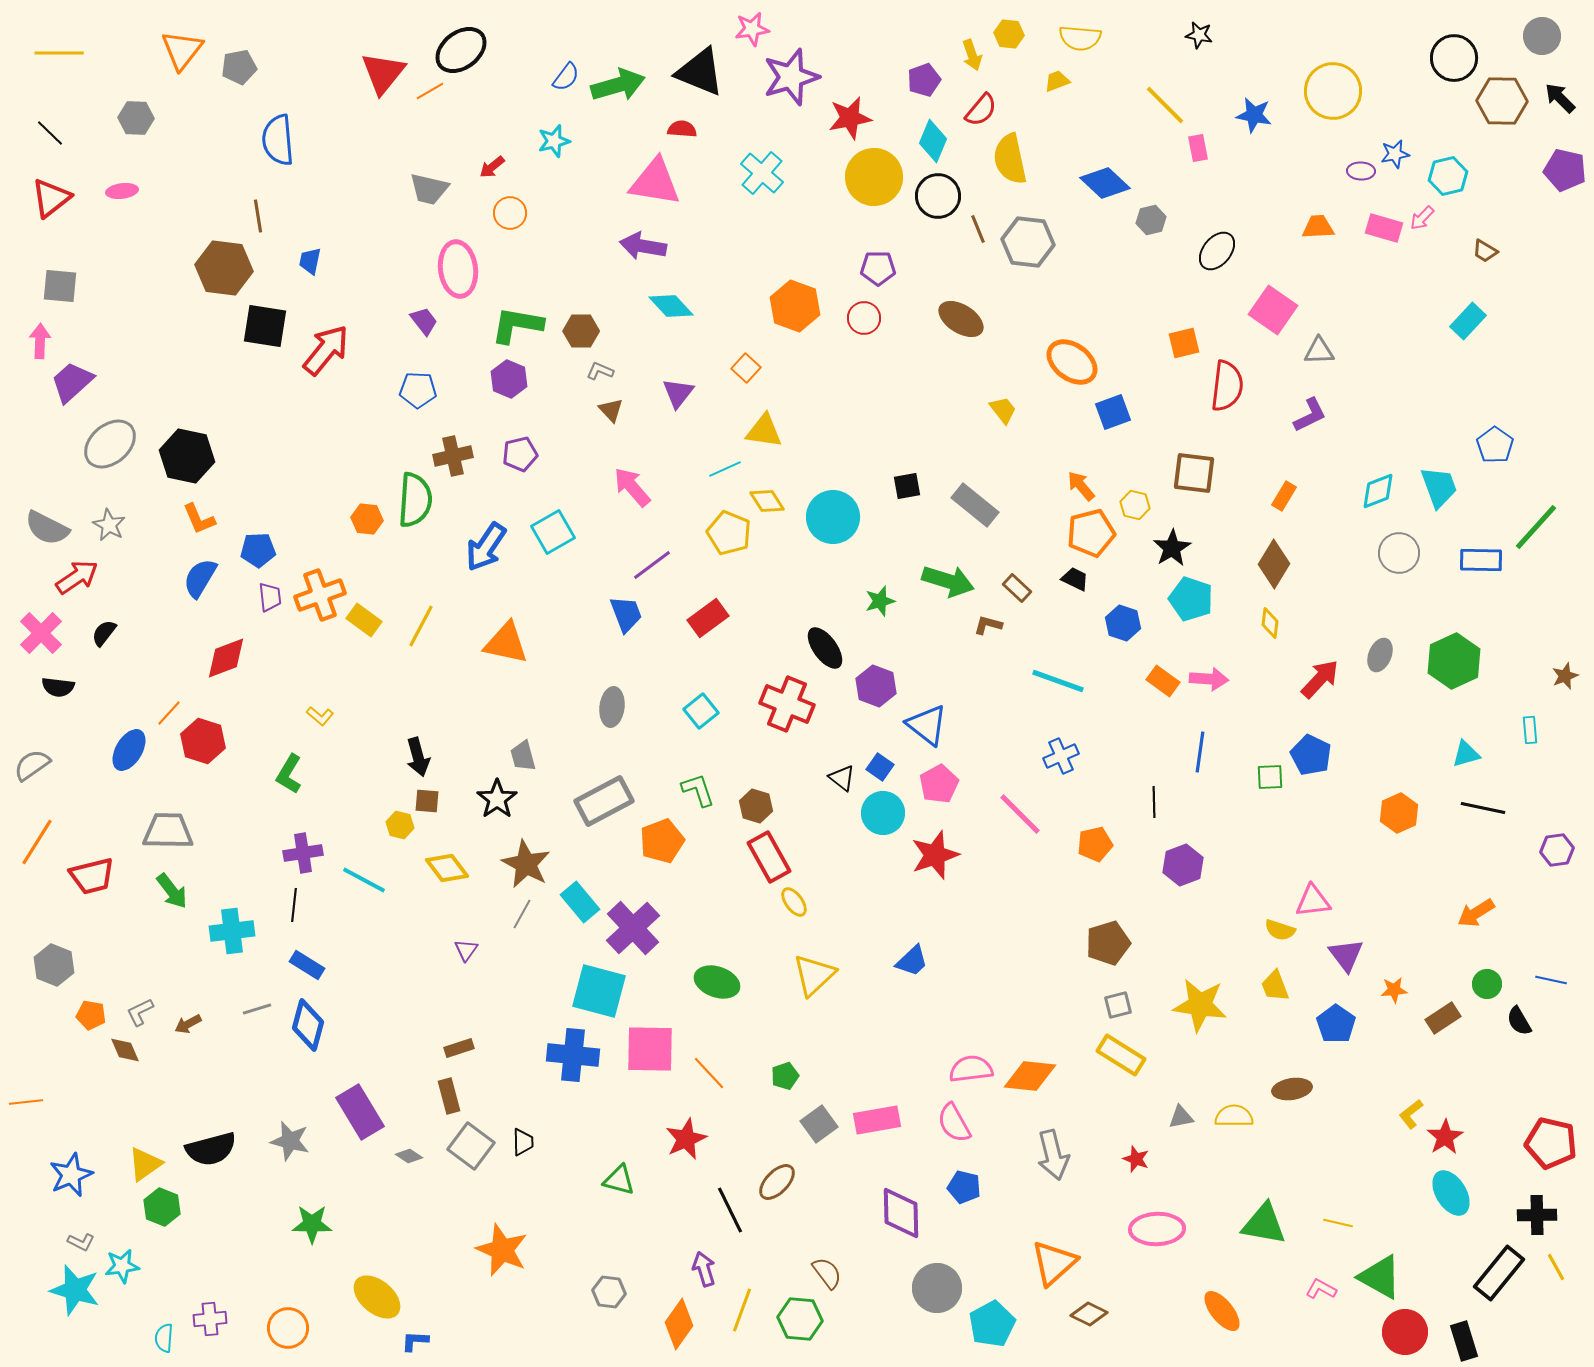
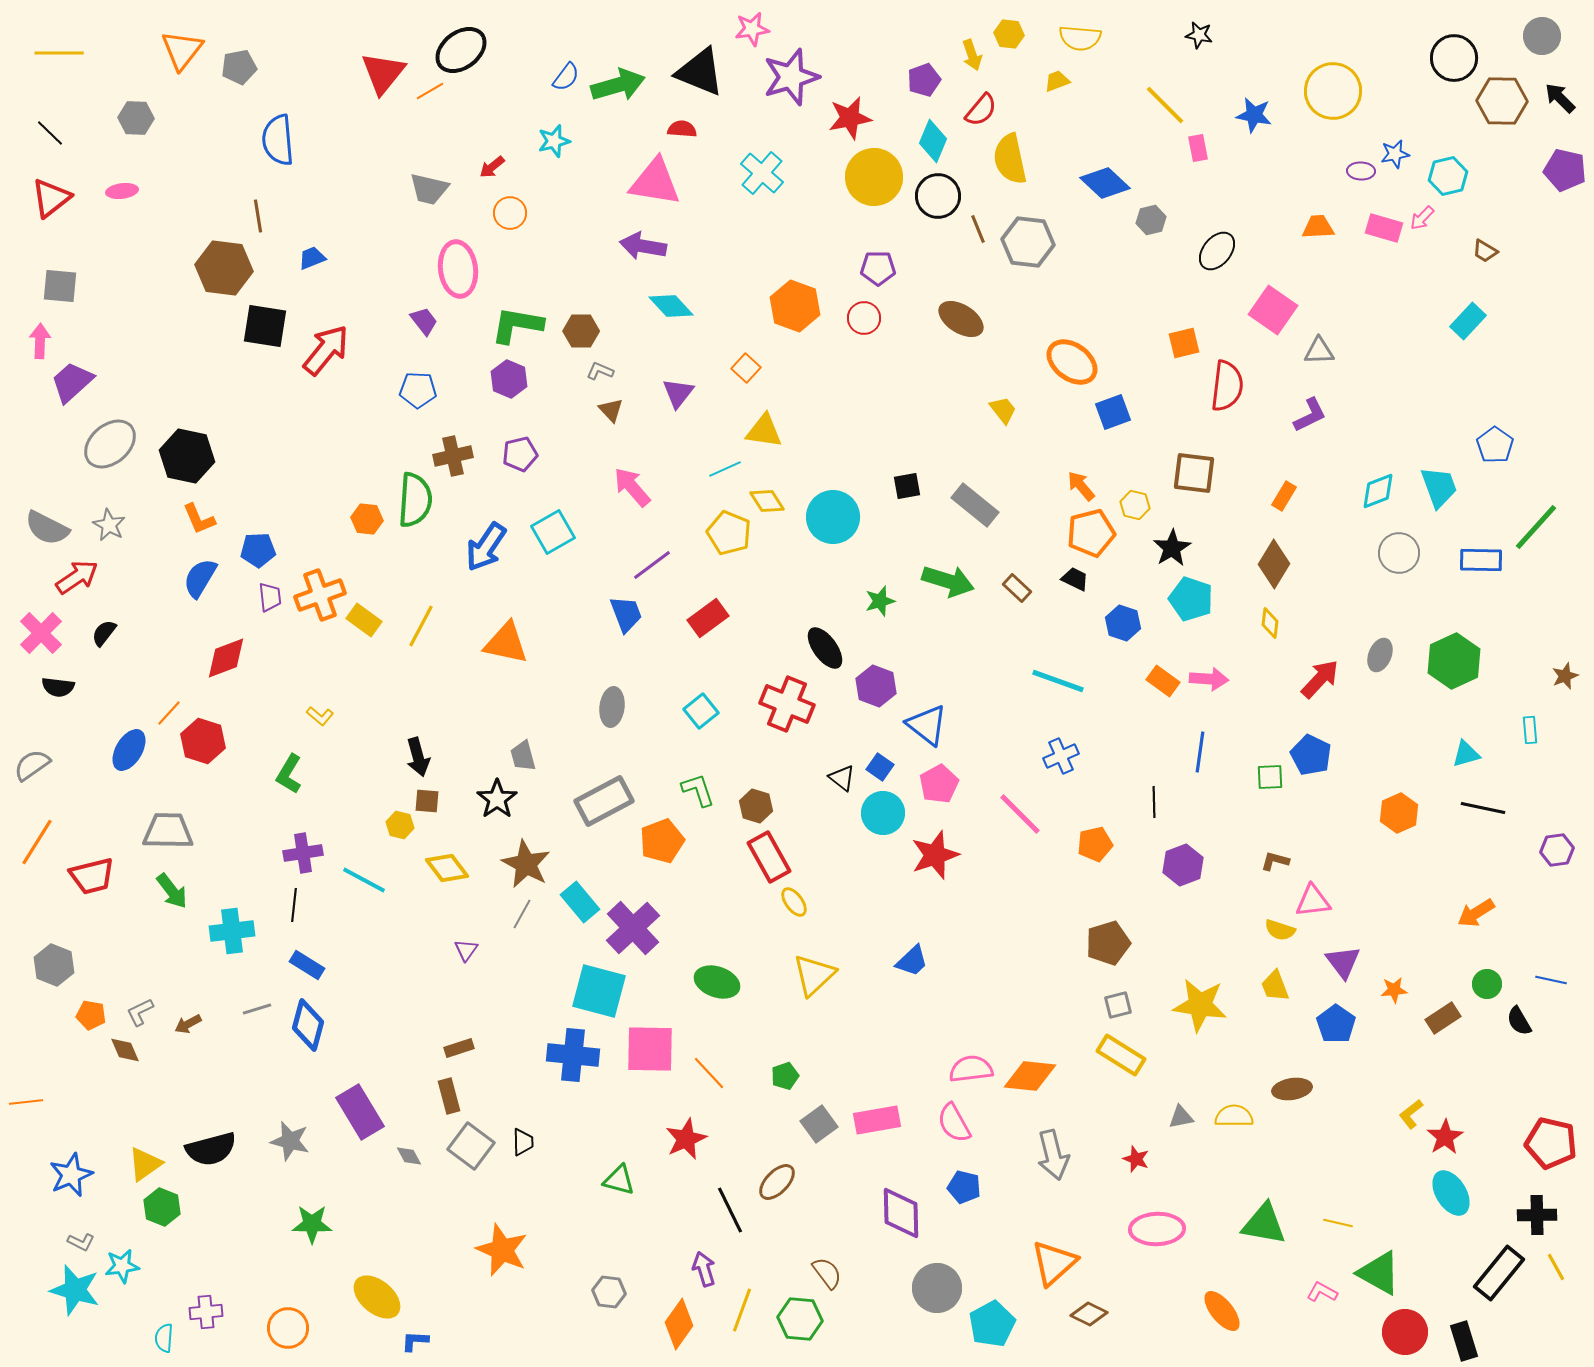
blue trapezoid at (310, 261): moved 2 px right, 3 px up; rotated 56 degrees clockwise
brown L-shape at (988, 625): moved 287 px right, 236 px down
purple triangle at (1346, 955): moved 3 px left, 7 px down
gray diamond at (409, 1156): rotated 28 degrees clockwise
green triangle at (1380, 1277): moved 1 px left, 4 px up
pink L-shape at (1321, 1289): moved 1 px right, 3 px down
purple cross at (210, 1319): moved 4 px left, 7 px up
